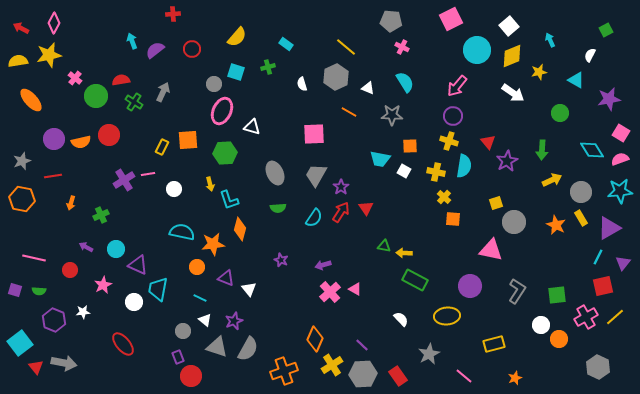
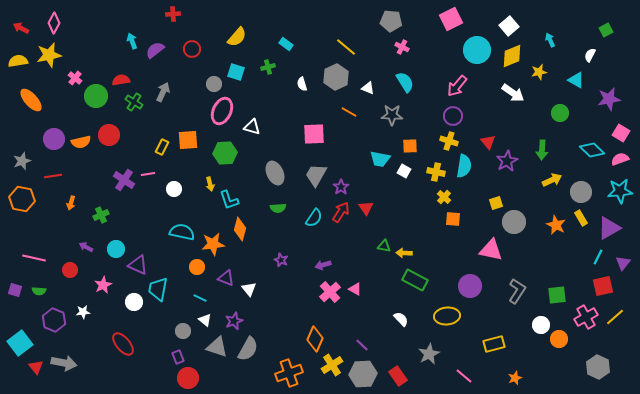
cyan diamond at (592, 150): rotated 15 degrees counterclockwise
purple cross at (124, 180): rotated 25 degrees counterclockwise
orange cross at (284, 371): moved 5 px right, 2 px down
red circle at (191, 376): moved 3 px left, 2 px down
